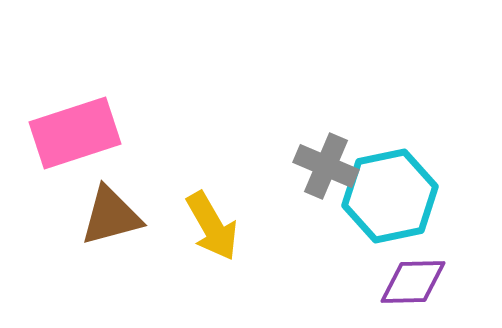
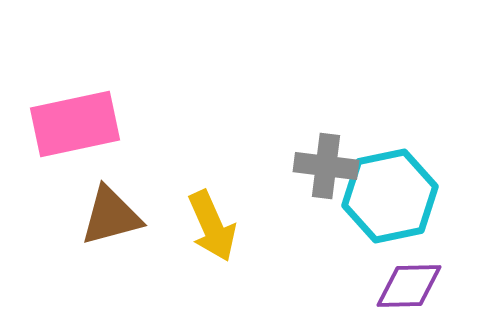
pink rectangle: moved 9 px up; rotated 6 degrees clockwise
gray cross: rotated 16 degrees counterclockwise
yellow arrow: rotated 6 degrees clockwise
purple diamond: moved 4 px left, 4 px down
